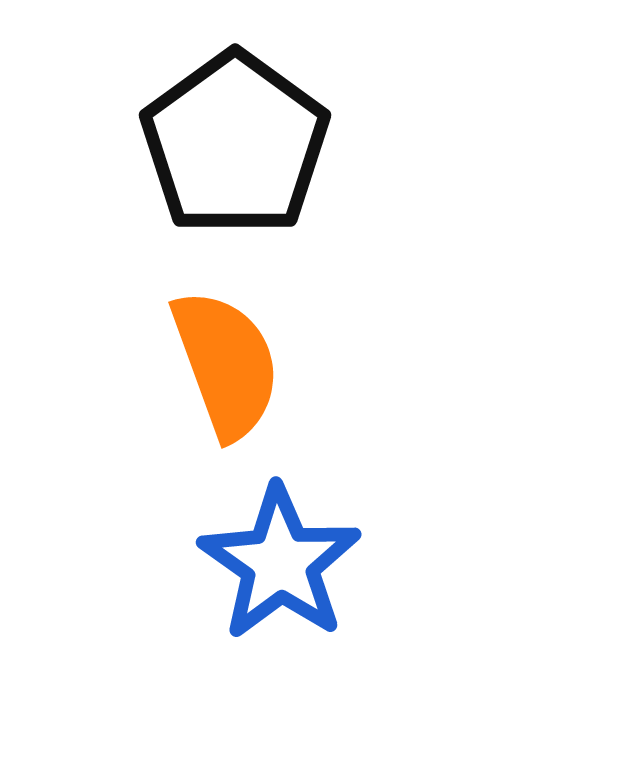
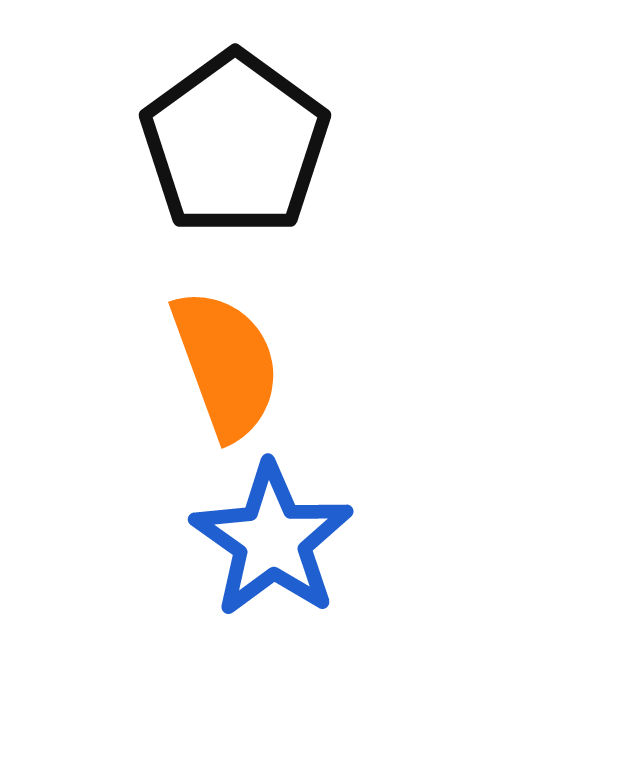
blue star: moved 8 px left, 23 px up
